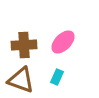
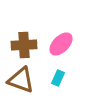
pink ellipse: moved 2 px left, 2 px down
cyan rectangle: moved 1 px right, 1 px down
